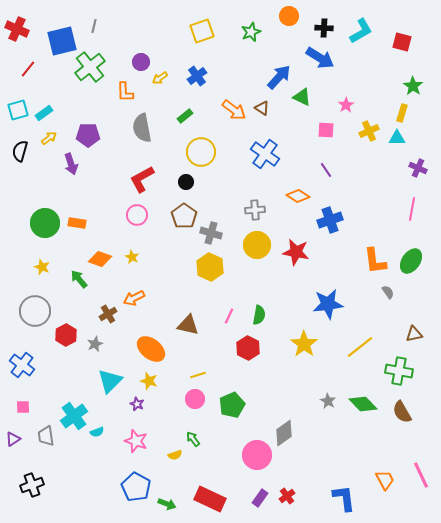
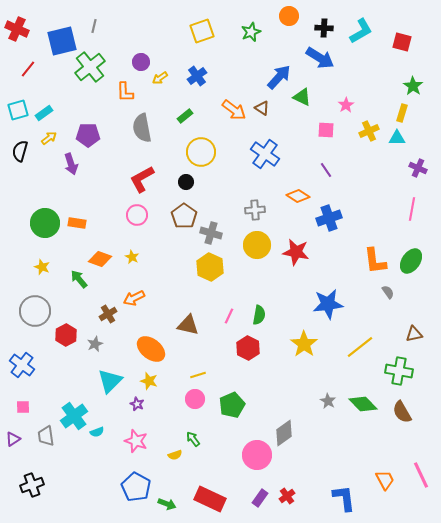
blue cross at (330, 220): moved 1 px left, 2 px up
